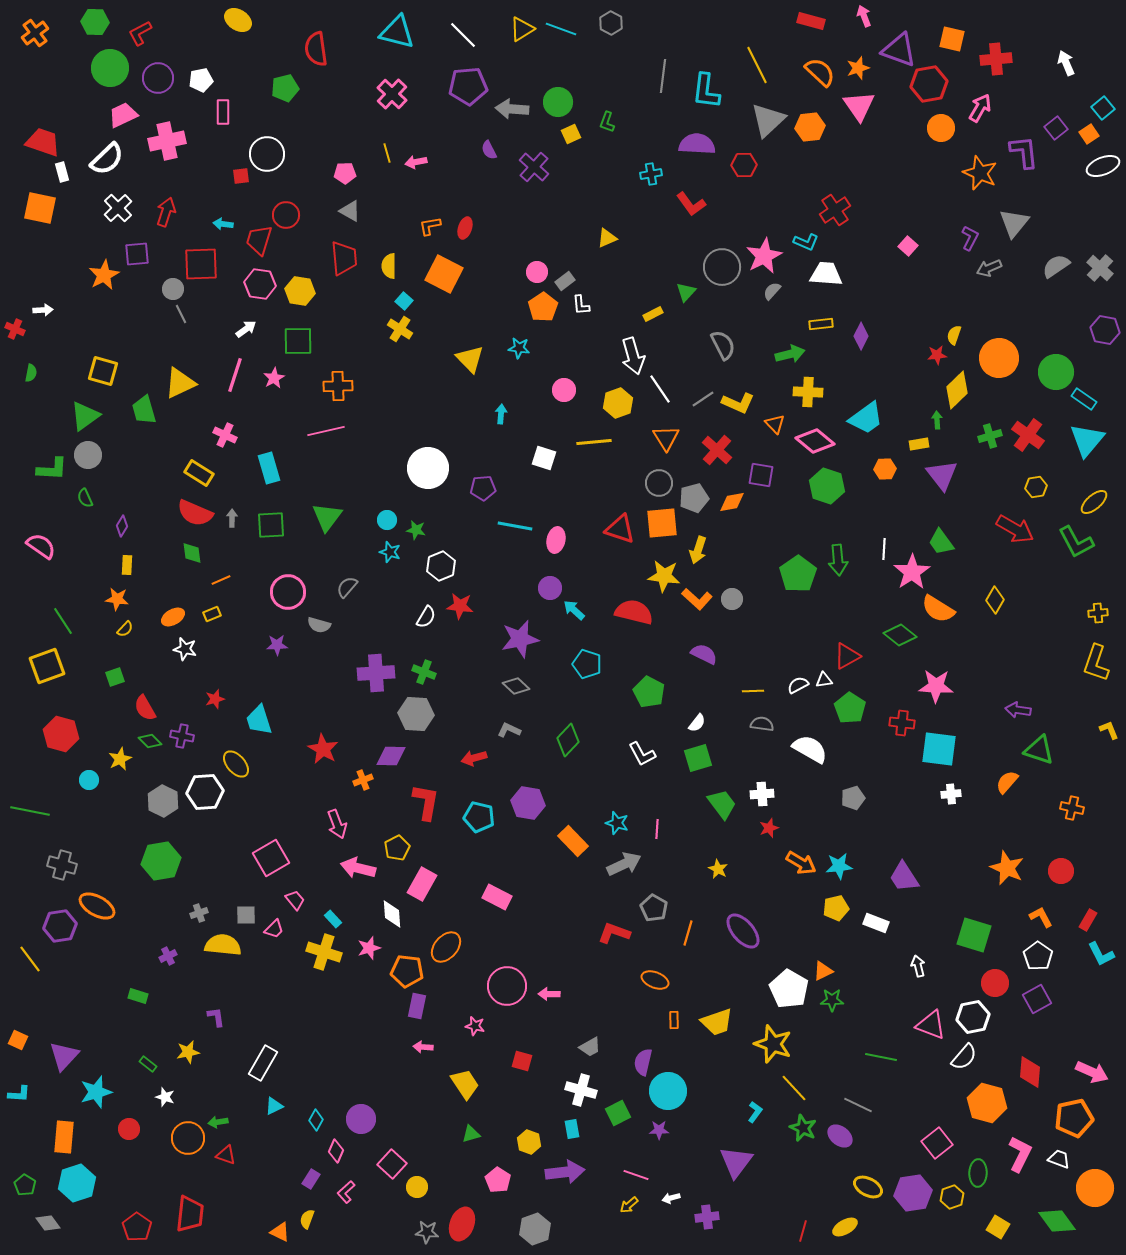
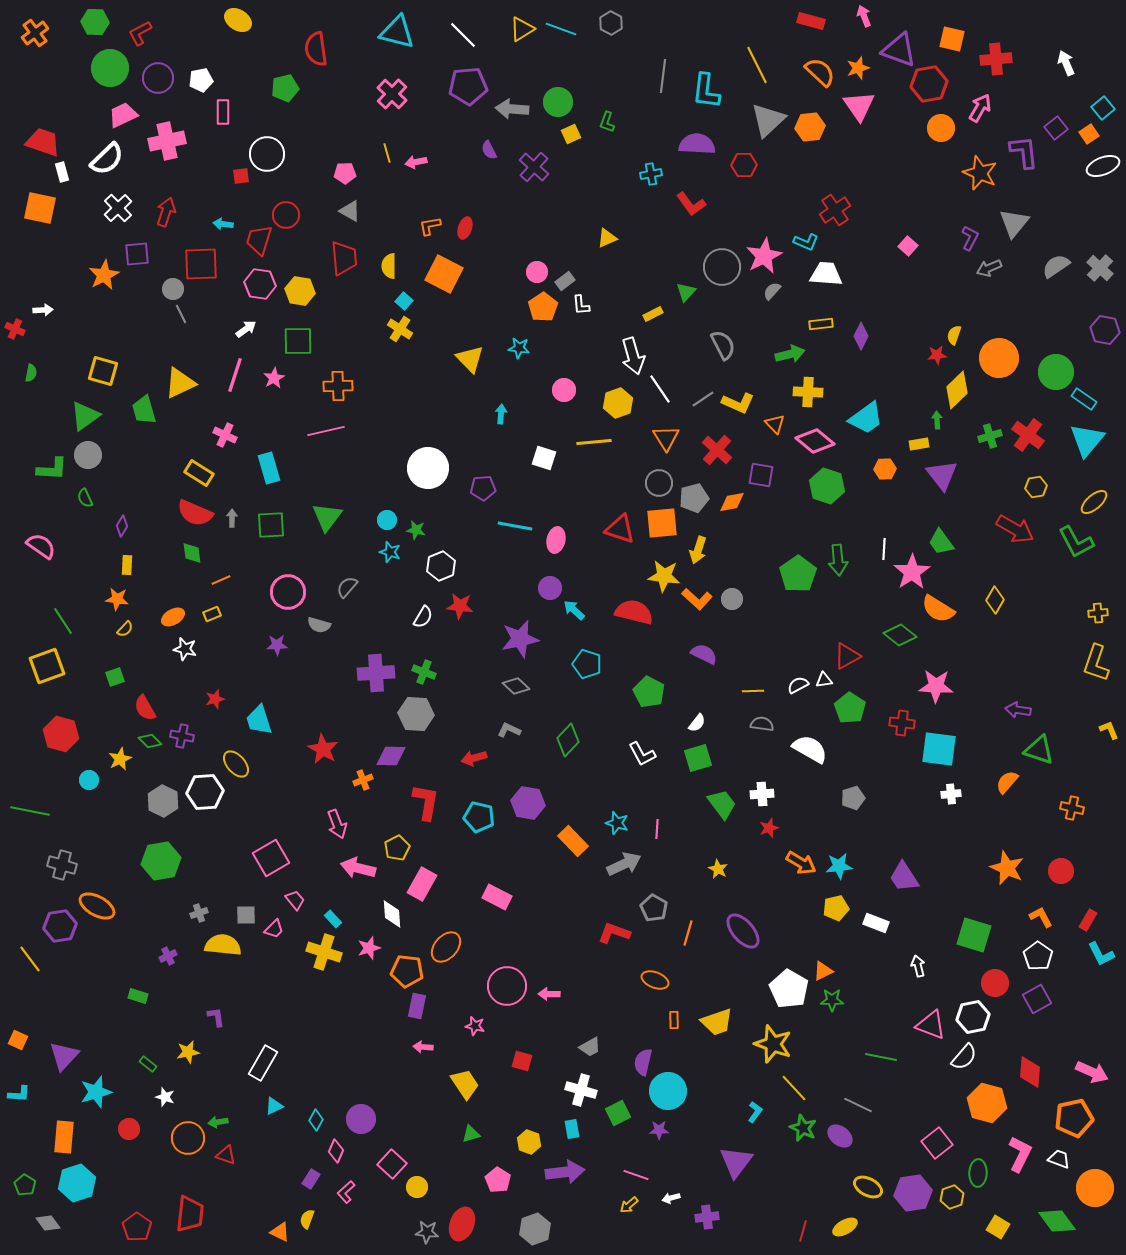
white semicircle at (426, 617): moved 3 px left
